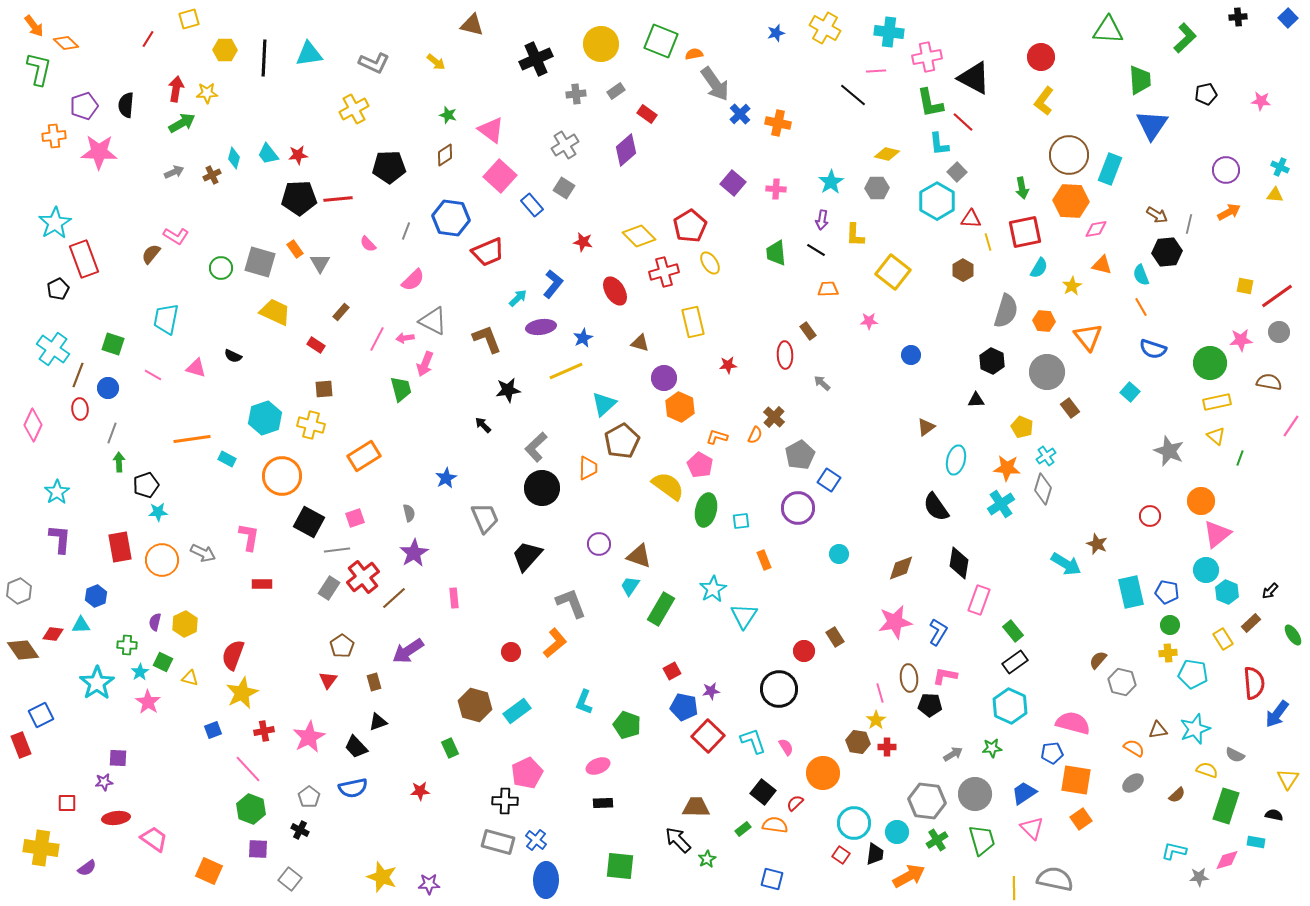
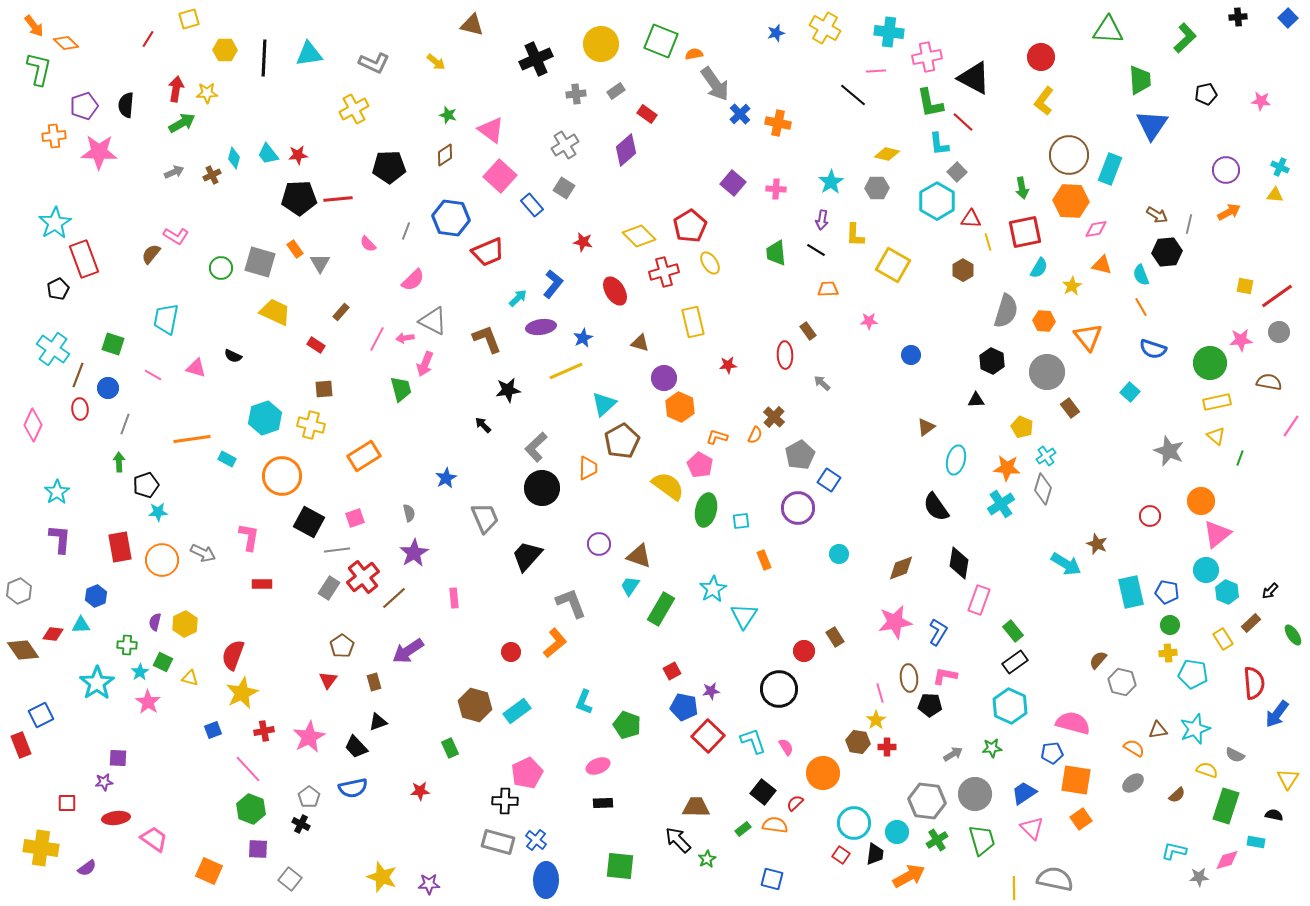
yellow square at (893, 272): moved 7 px up; rotated 8 degrees counterclockwise
gray line at (112, 433): moved 13 px right, 9 px up
black cross at (300, 830): moved 1 px right, 6 px up
